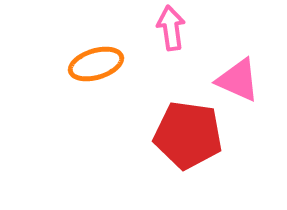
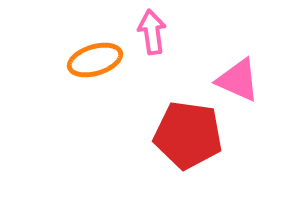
pink arrow: moved 19 px left, 4 px down
orange ellipse: moved 1 px left, 4 px up
